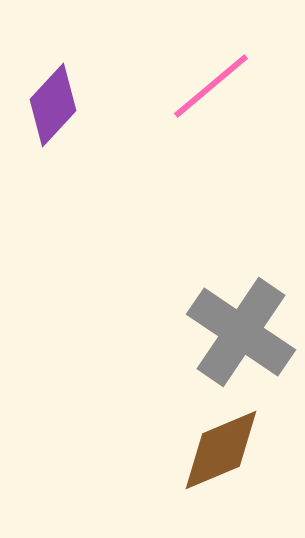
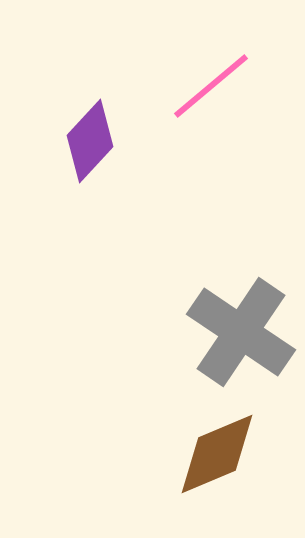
purple diamond: moved 37 px right, 36 px down
brown diamond: moved 4 px left, 4 px down
